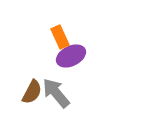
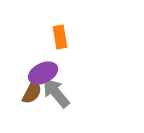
orange rectangle: rotated 15 degrees clockwise
purple ellipse: moved 28 px left, 17 px down
